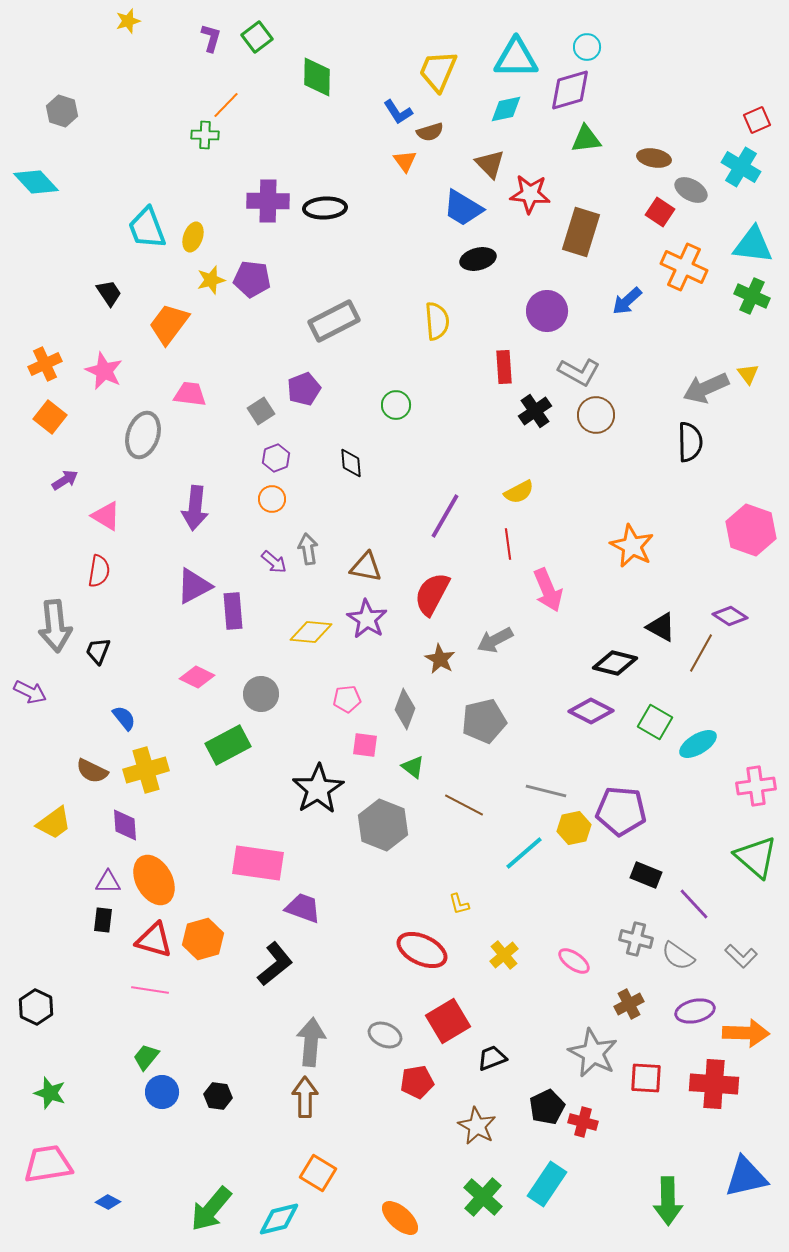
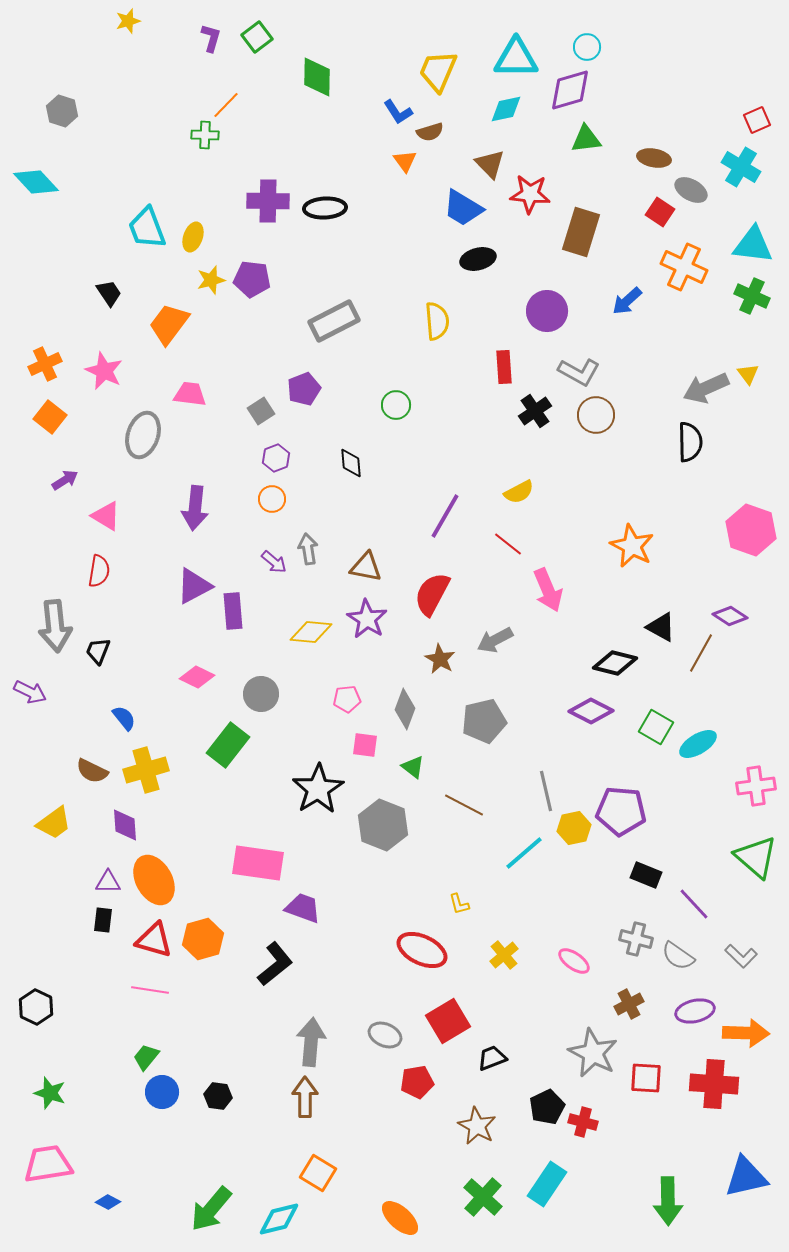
red line at (508, 544): rotated 44 degrees counterclockwise
green square at (655, 722): moved 1 px right, 5 px down
green rectangle at (228, 745): rotated 24 degrees counterclockwise
gray line at (546, 791): rotated 63 degrees clockwise
